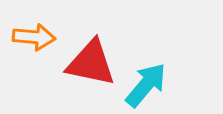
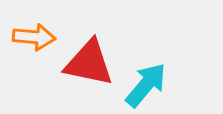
red triangle: moved 2 px left
